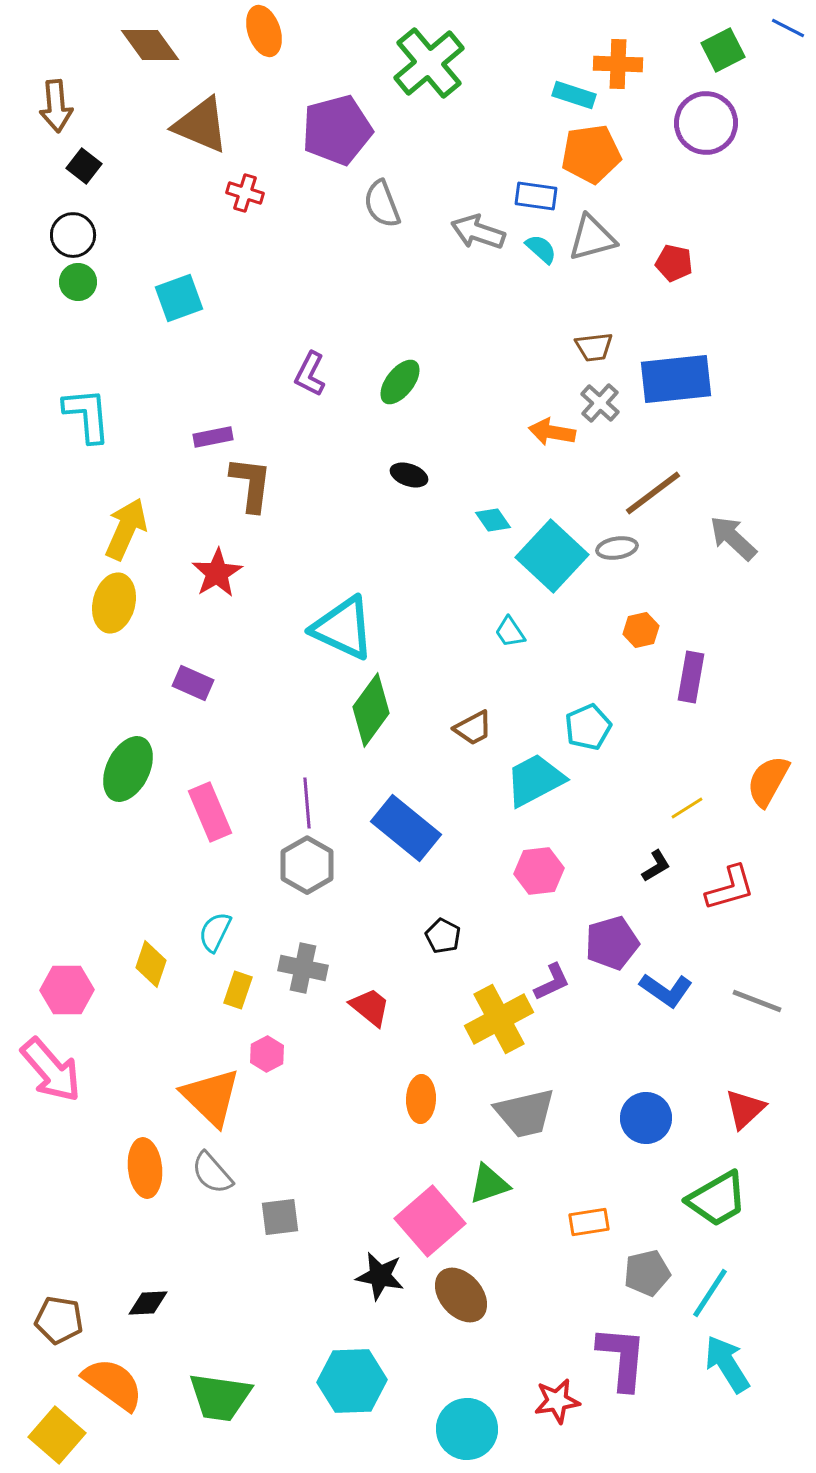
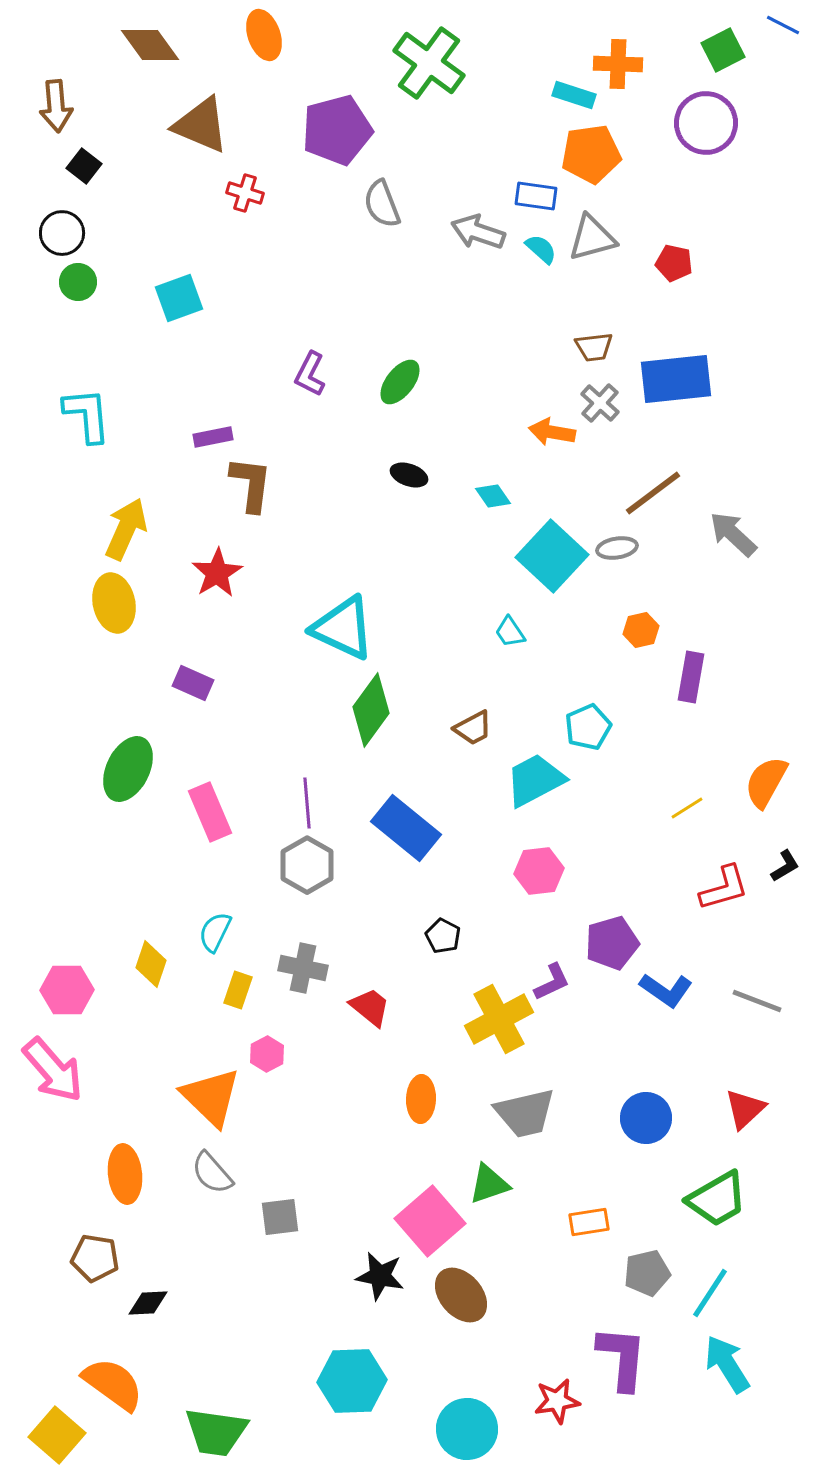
blue line at (788, 28): moved 5 px left, 3 px up
orange ellipse at (264, 31): moved 4 px down
green cross at (429, 63): rotated 14 degrees counterclockwise
black circle at (73, 235): moved 11 px left, 2 px up
cyan diamond at (493, 520): moved 24 px up
gray arrow at (733, 538): moved 4 px up
yellow ellipse at (114, 603): rotated 26 degrees counterclockwise
orange semicircle at (768, 781): moved 2 px left, 1 px down
black L-shape at (656, 866): moved 129 px right
red L-shape at (730, 888): moved 6 px left
pink arrow at (51, 1070): moved 2 px right
orange ellipse at (145, 1168): moved 20 px left, 6 px down
brown pentagon at (59, 1320): moved 36 px right, 62 px up
green trapezoid at (220, 1397): moved 4 px left, 35 px down
